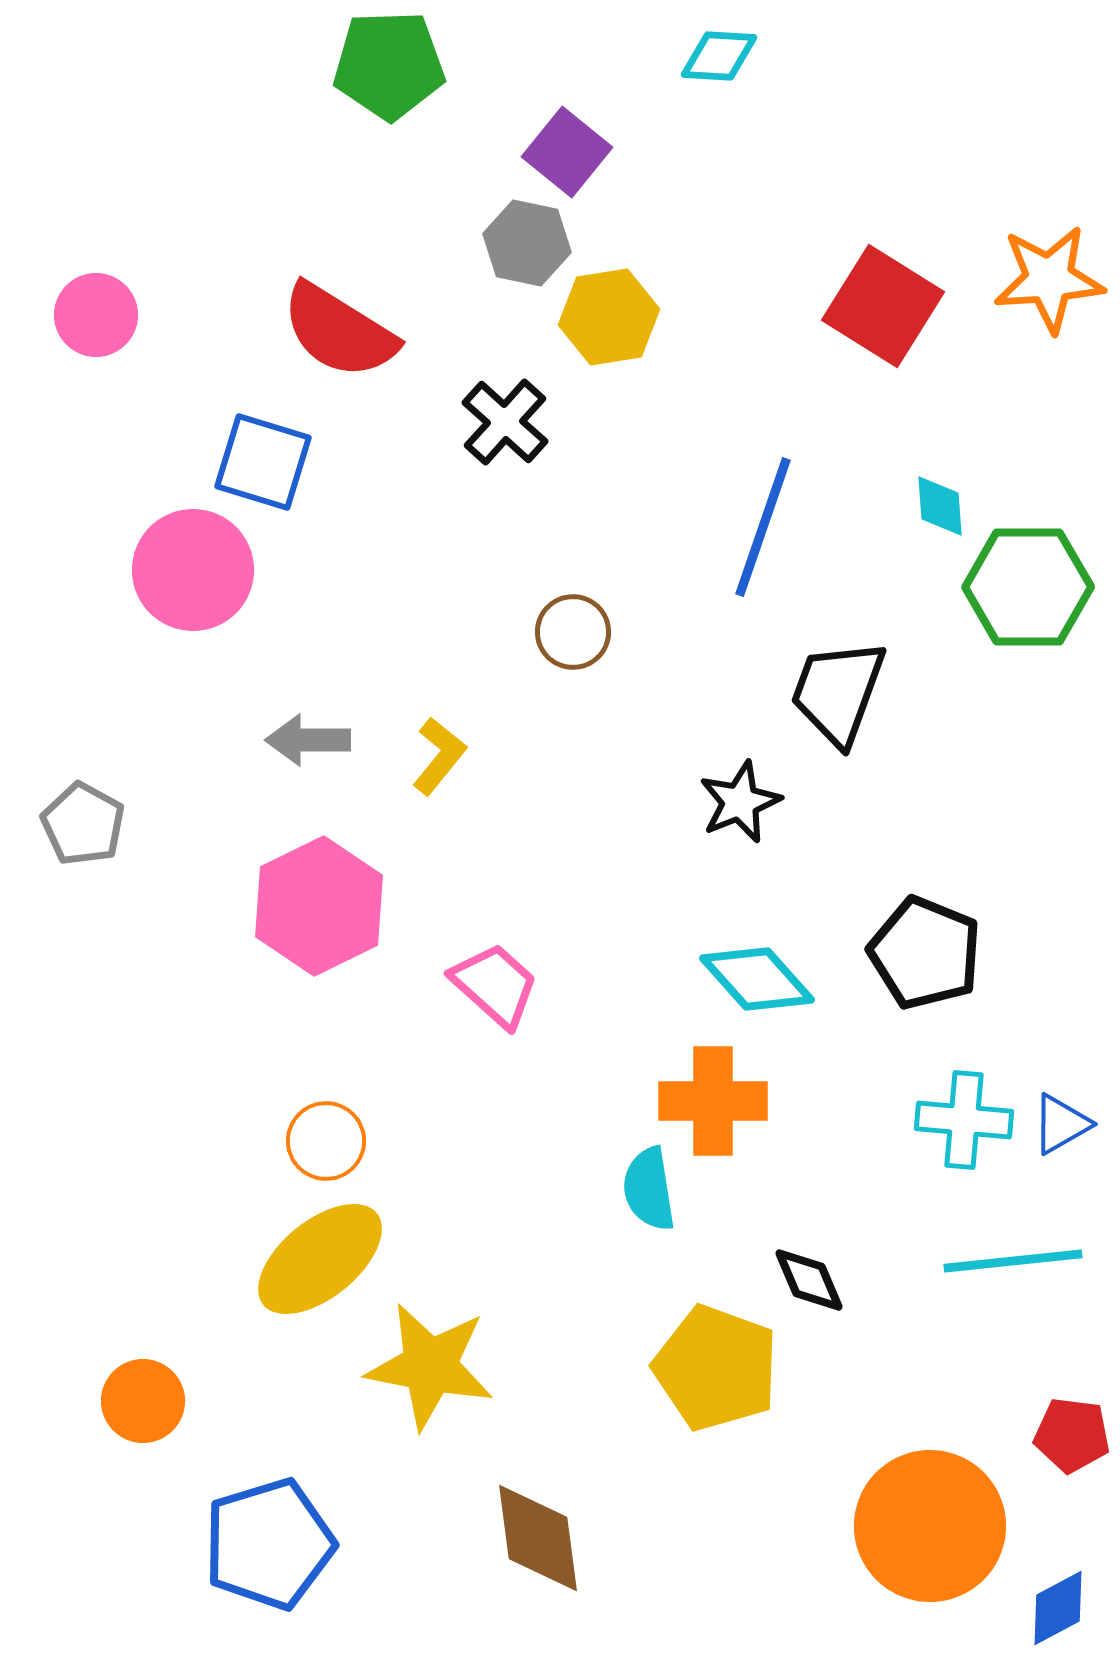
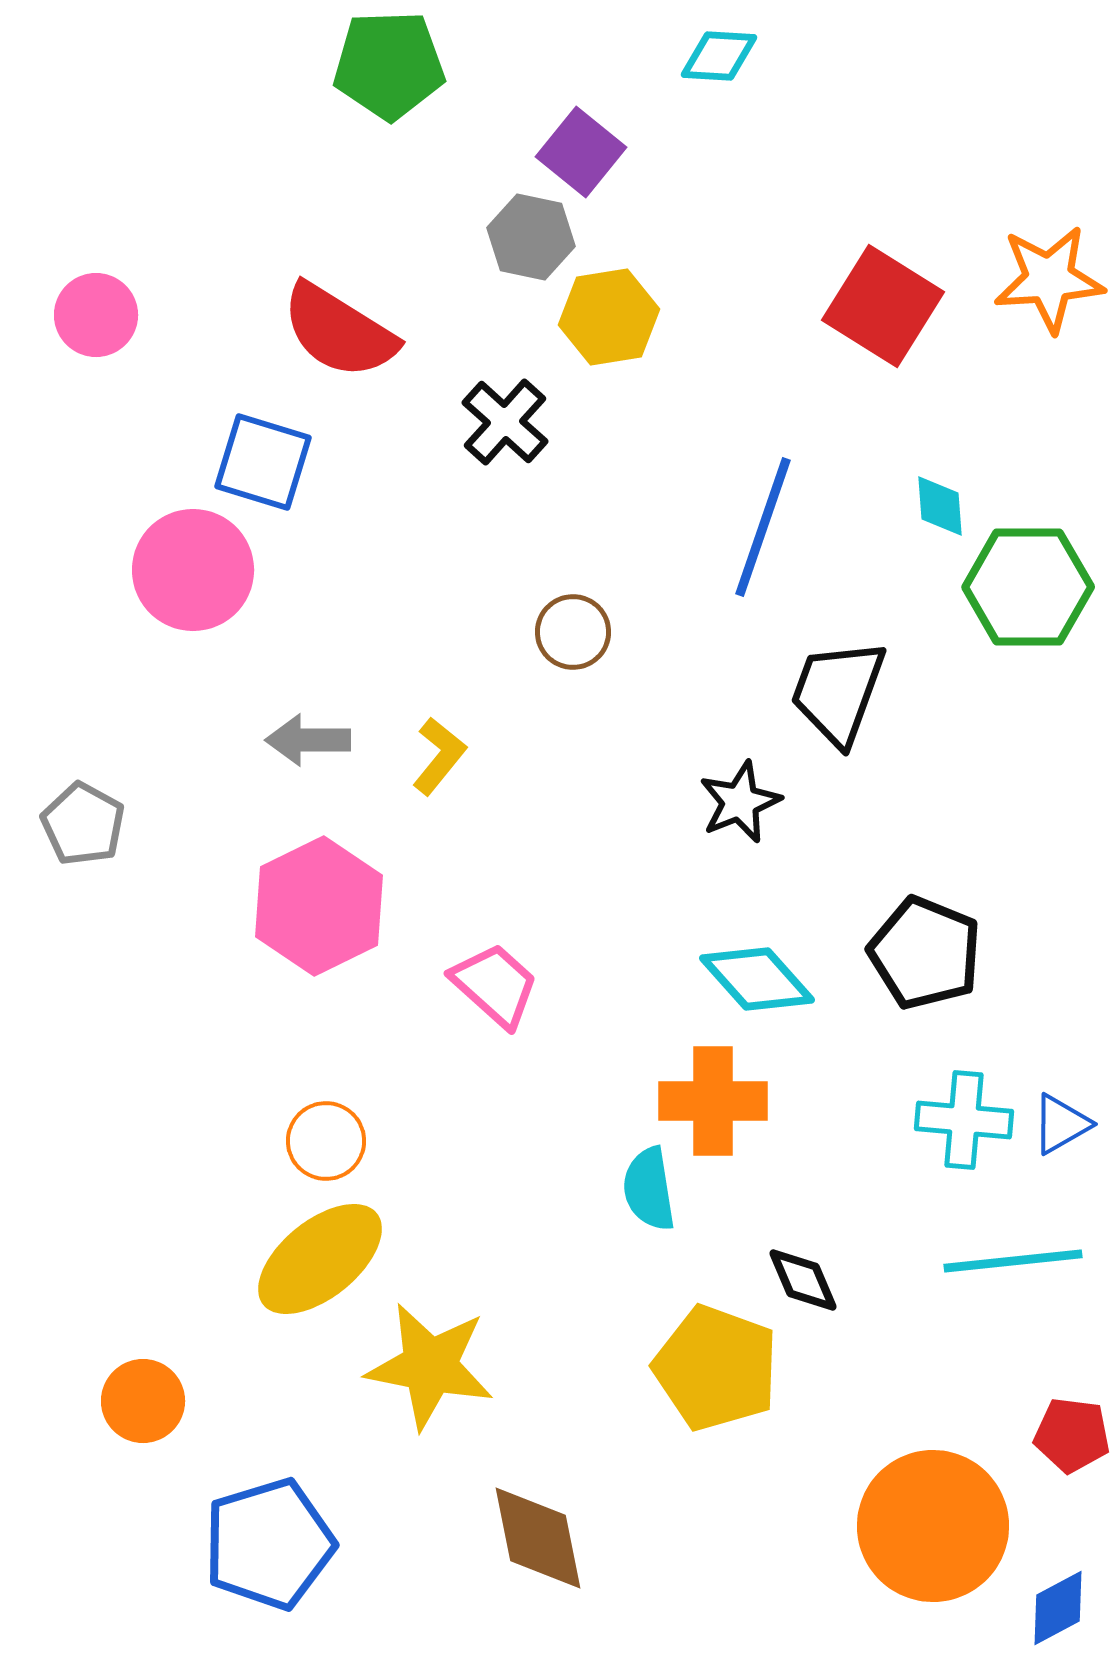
purple square at (567, 152): moved 14 px right
gray hexagon at (527, 243): moved 4 px right, 6 px up
black diamond at (809, 1280): moved 6 px left
orange circle at (930, 1526): moved 3 px right
brown diamond at (538, 1538): rotated 4 degrees counterclockwise
